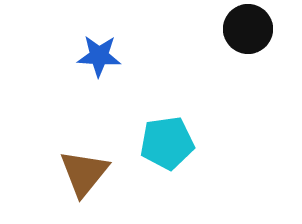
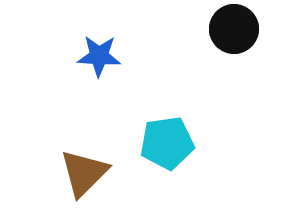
black circle: moved 14 px left
brown triangle: rotated 6 degrees clockwise
